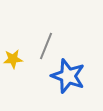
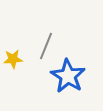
blue star: rotated 12 degrees clockwise
